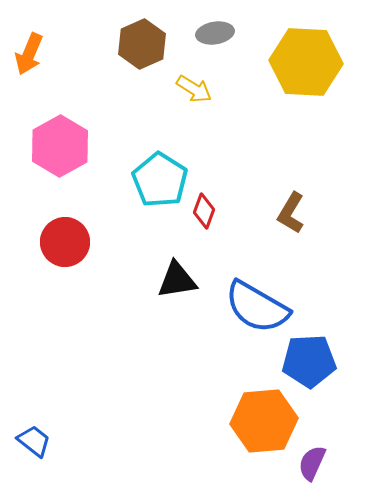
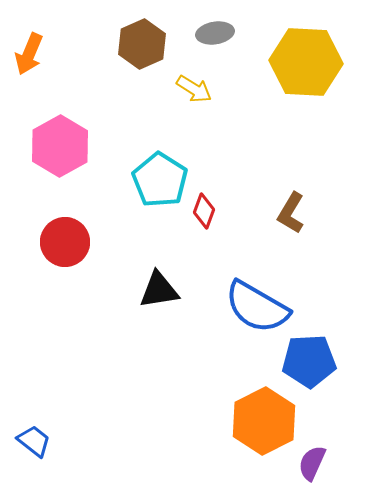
black triangle: moved 18 px left, 10 px down
orange hexagon: rotated 22 degrees counterclockwise
